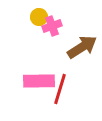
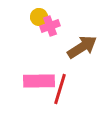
pink cross: moved 2 px left
